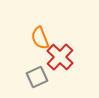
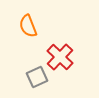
orange semicircle: moved 12 px left, 12 px up
